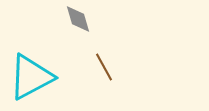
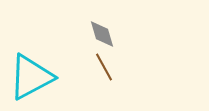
gray diamond: moved 24 px right, 15 px down
